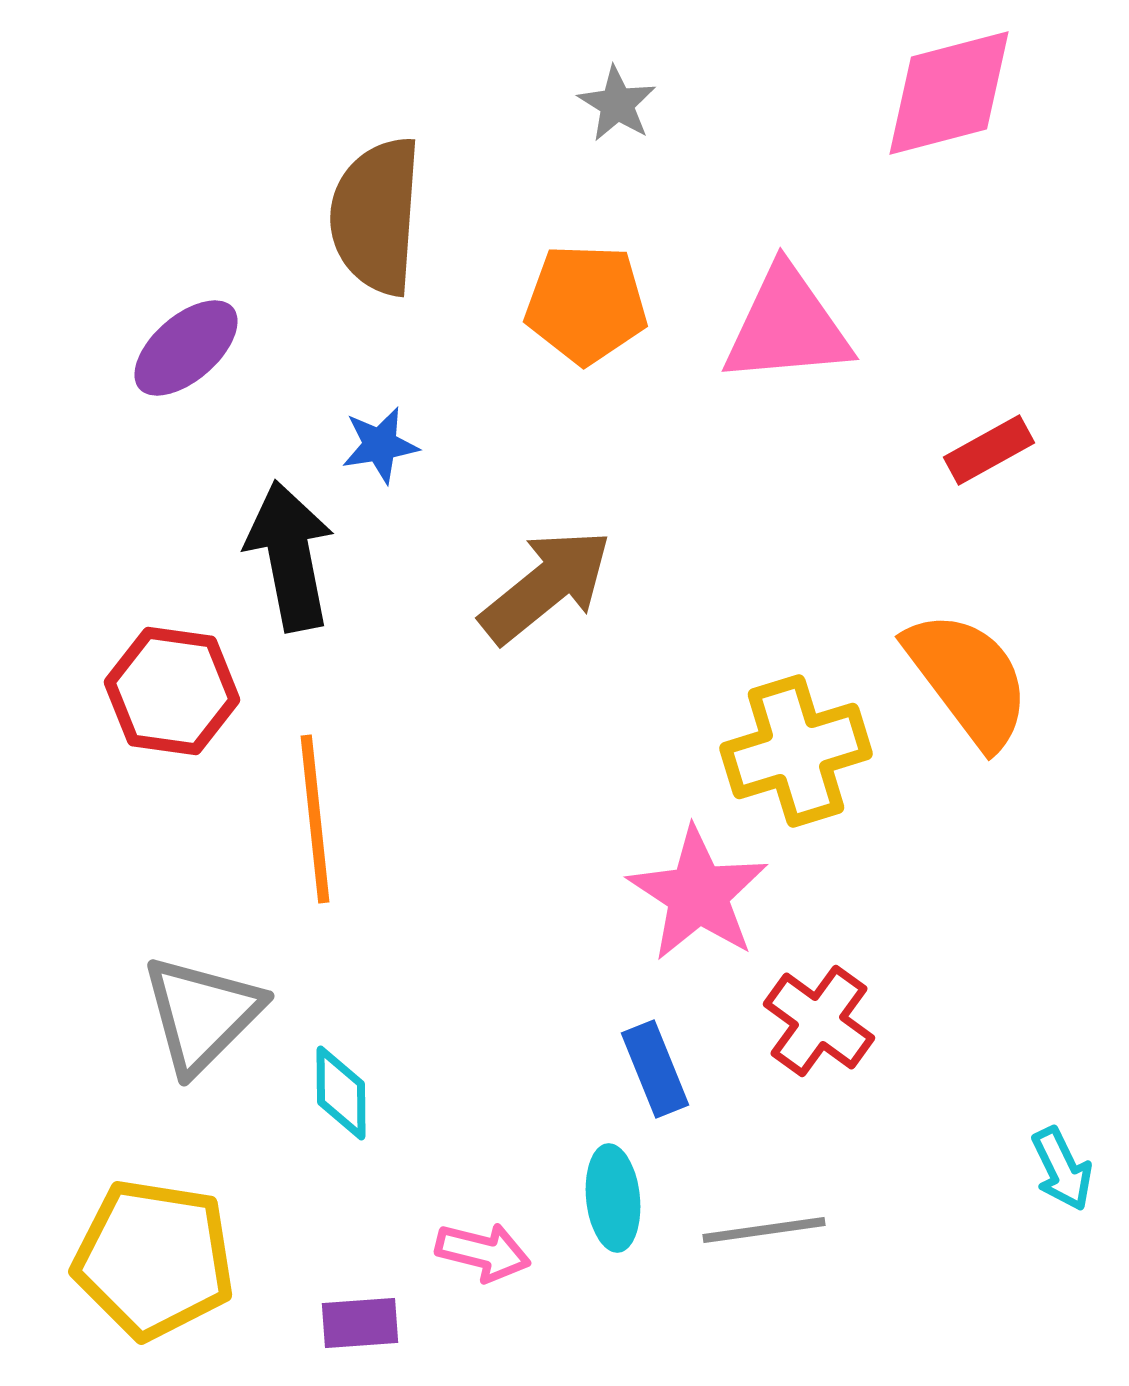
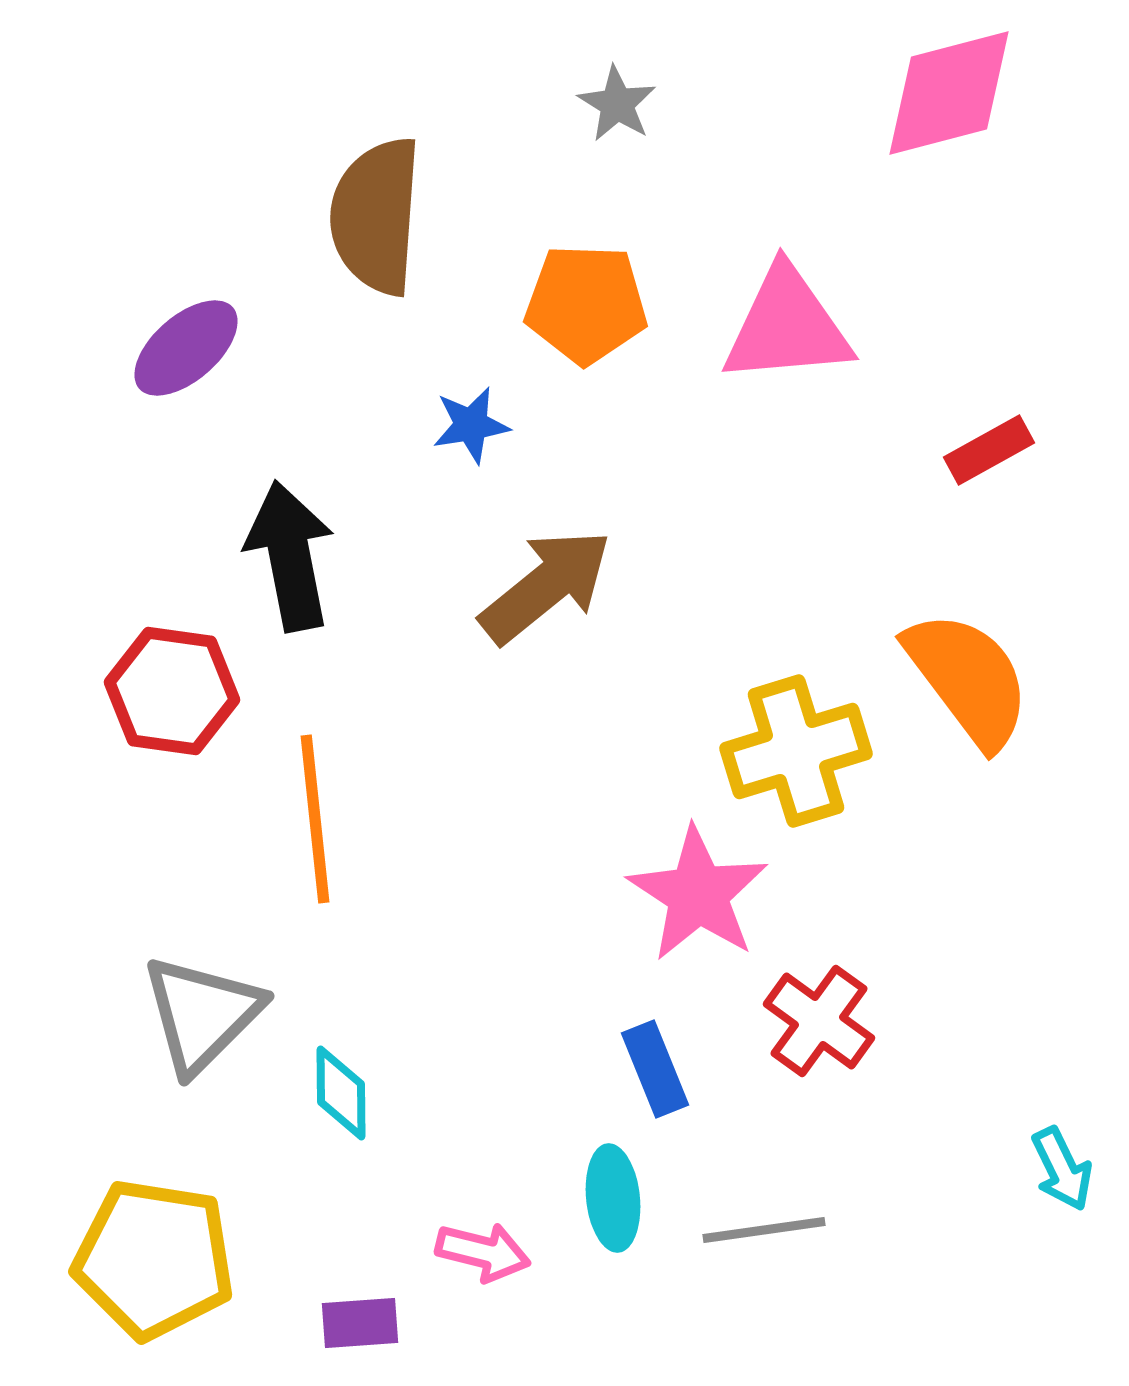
blue star: moved 91 px right, 20 px up
